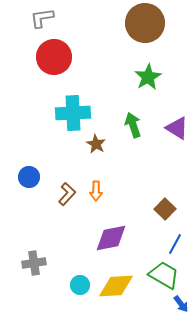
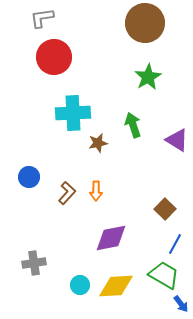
purple triangle: moved 12 px down
brown star: moved 2 px right, 1 px up; rotated 30 degrees clockwise
brown L-shape: moved 1 px up
